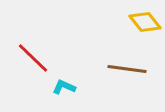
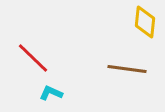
yellow diamond: rotated 44 degrees clockwise
cyan L-shape: moved 13 px left, 6 px down
